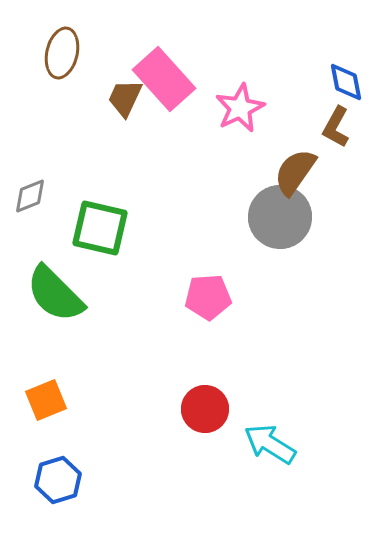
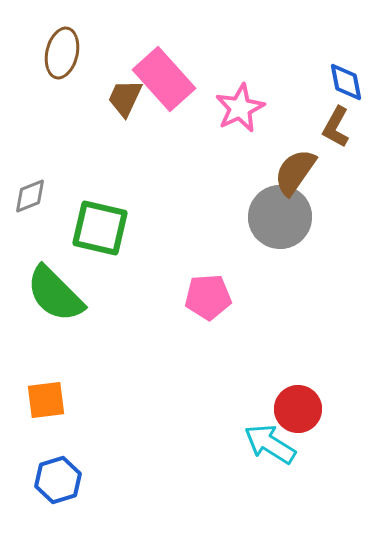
orange square: rotated 15 degrees clockwise
red circle: moved 93 px right
